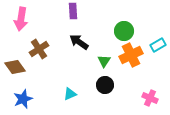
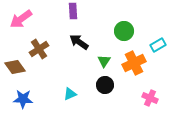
pink arrow: rotated 45 degrees clockwise
orange cross: moved 3 px right, 8 px down
blue star: rotated 24 degrees clockwise
